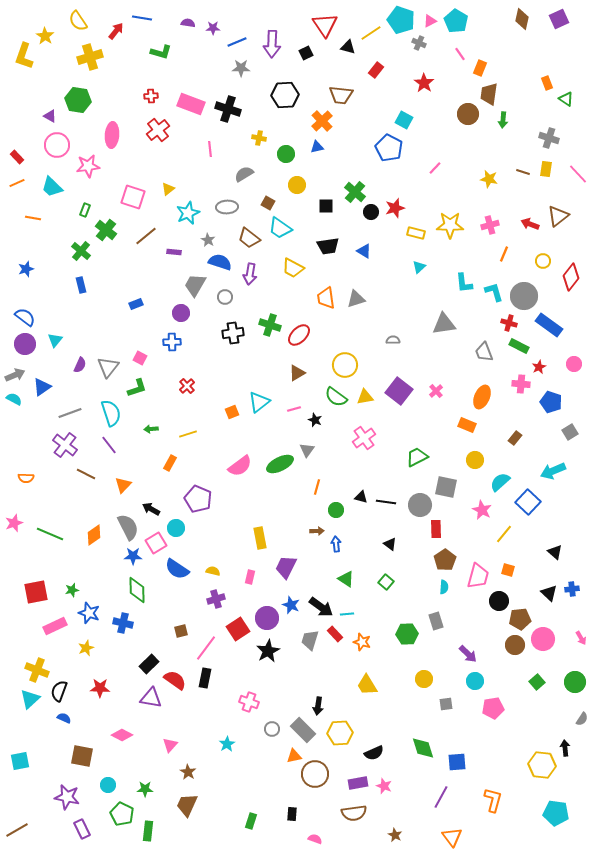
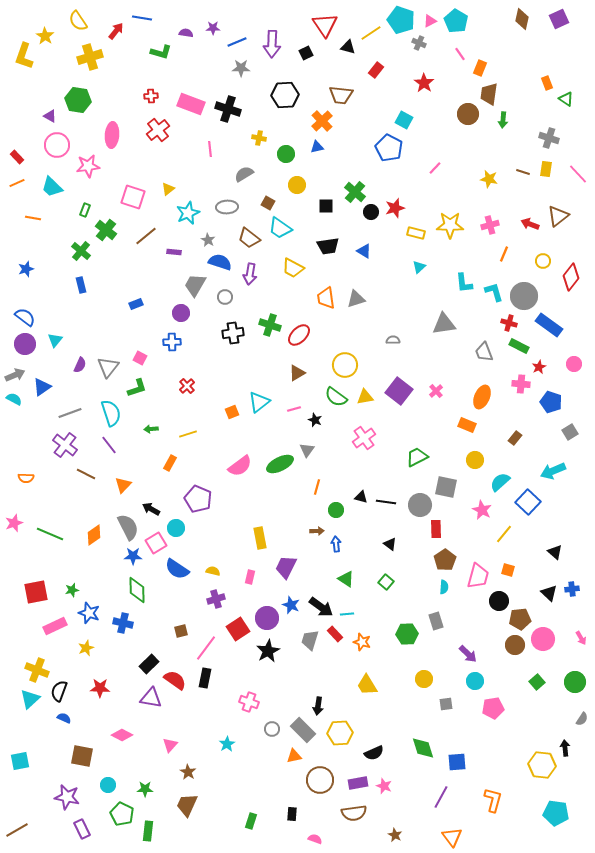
purple semicircle at (188, 23): moved 2 px left, 10 px down
brown circle at (315, 774): moved 5 px right, 6 px down
